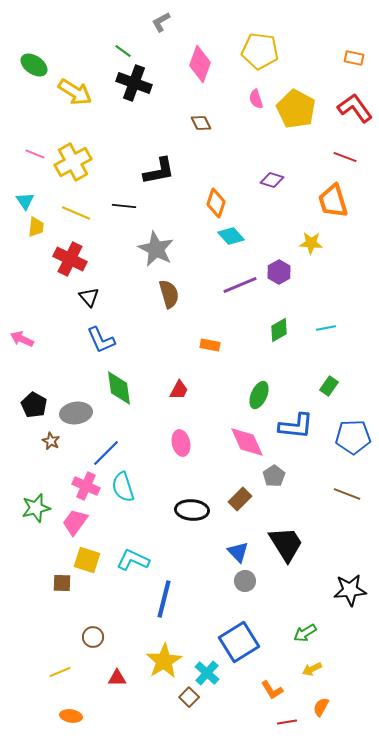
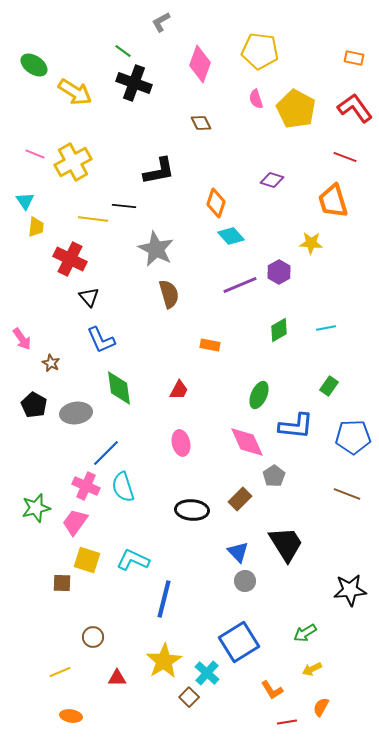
yellow line at (76, 213): moved 17 px right, 6 px down; rotated 16 degrees counterclockwise
pink arrow at (22, 339): rotated 150 degrees counterclockwise
brown star at (51, 441): moved 78 px up
